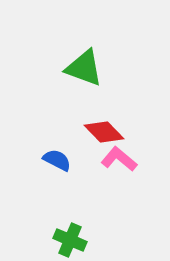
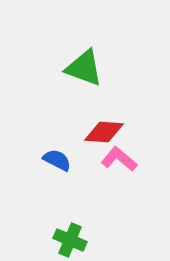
red diamond: rotated 42 degrees counterclockwise
